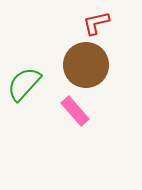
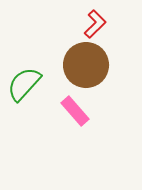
red L-shape: moved 1 px left, 1 px down; rotated 148 degrees clockwise
